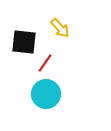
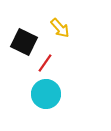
black square: rotated 20 degrees clockwise
